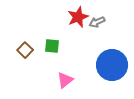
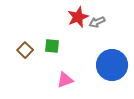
pink triangle: rotated 18 degrees clockwise
